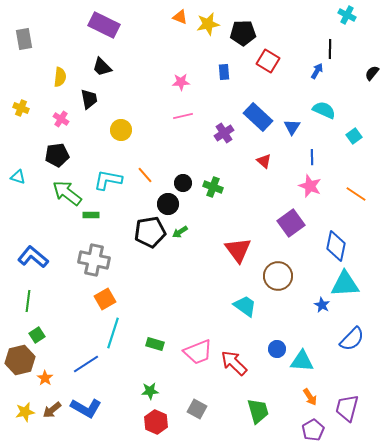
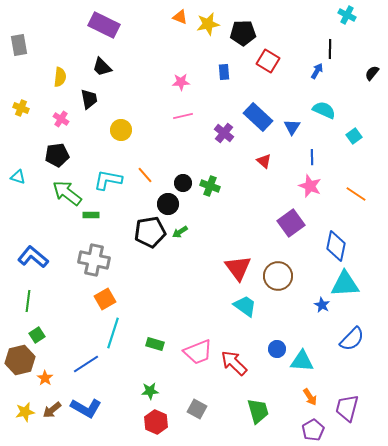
gray rectangle at (24, 39): moved 5 px left, 6 px down
purple cross at (224, 133): rotated 18 degrees counterclockwise
green cross at (213, 187): moved 3 px left, 1 px up
red triangle at (238, 250): moved 18 px down
